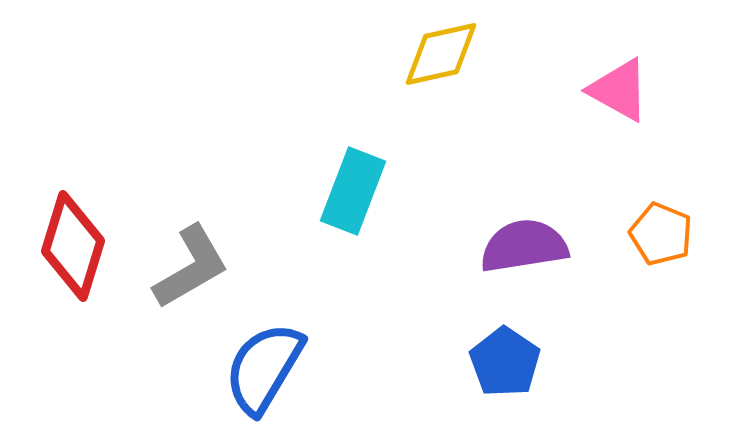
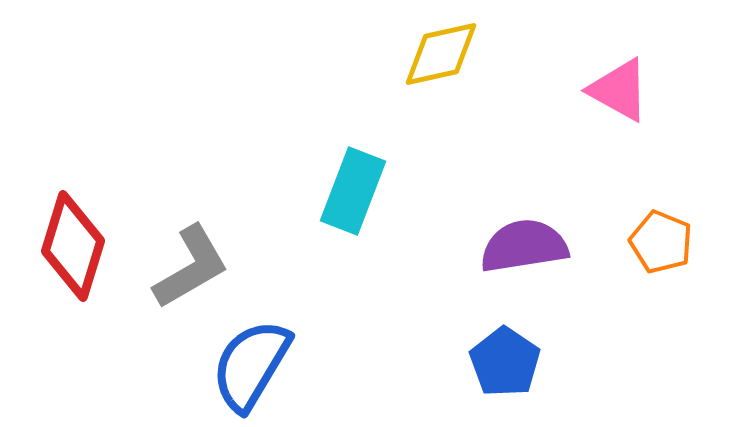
orange pentagon: moved 8 px down
blue semicircle: moved 13 px left, 3 px up
